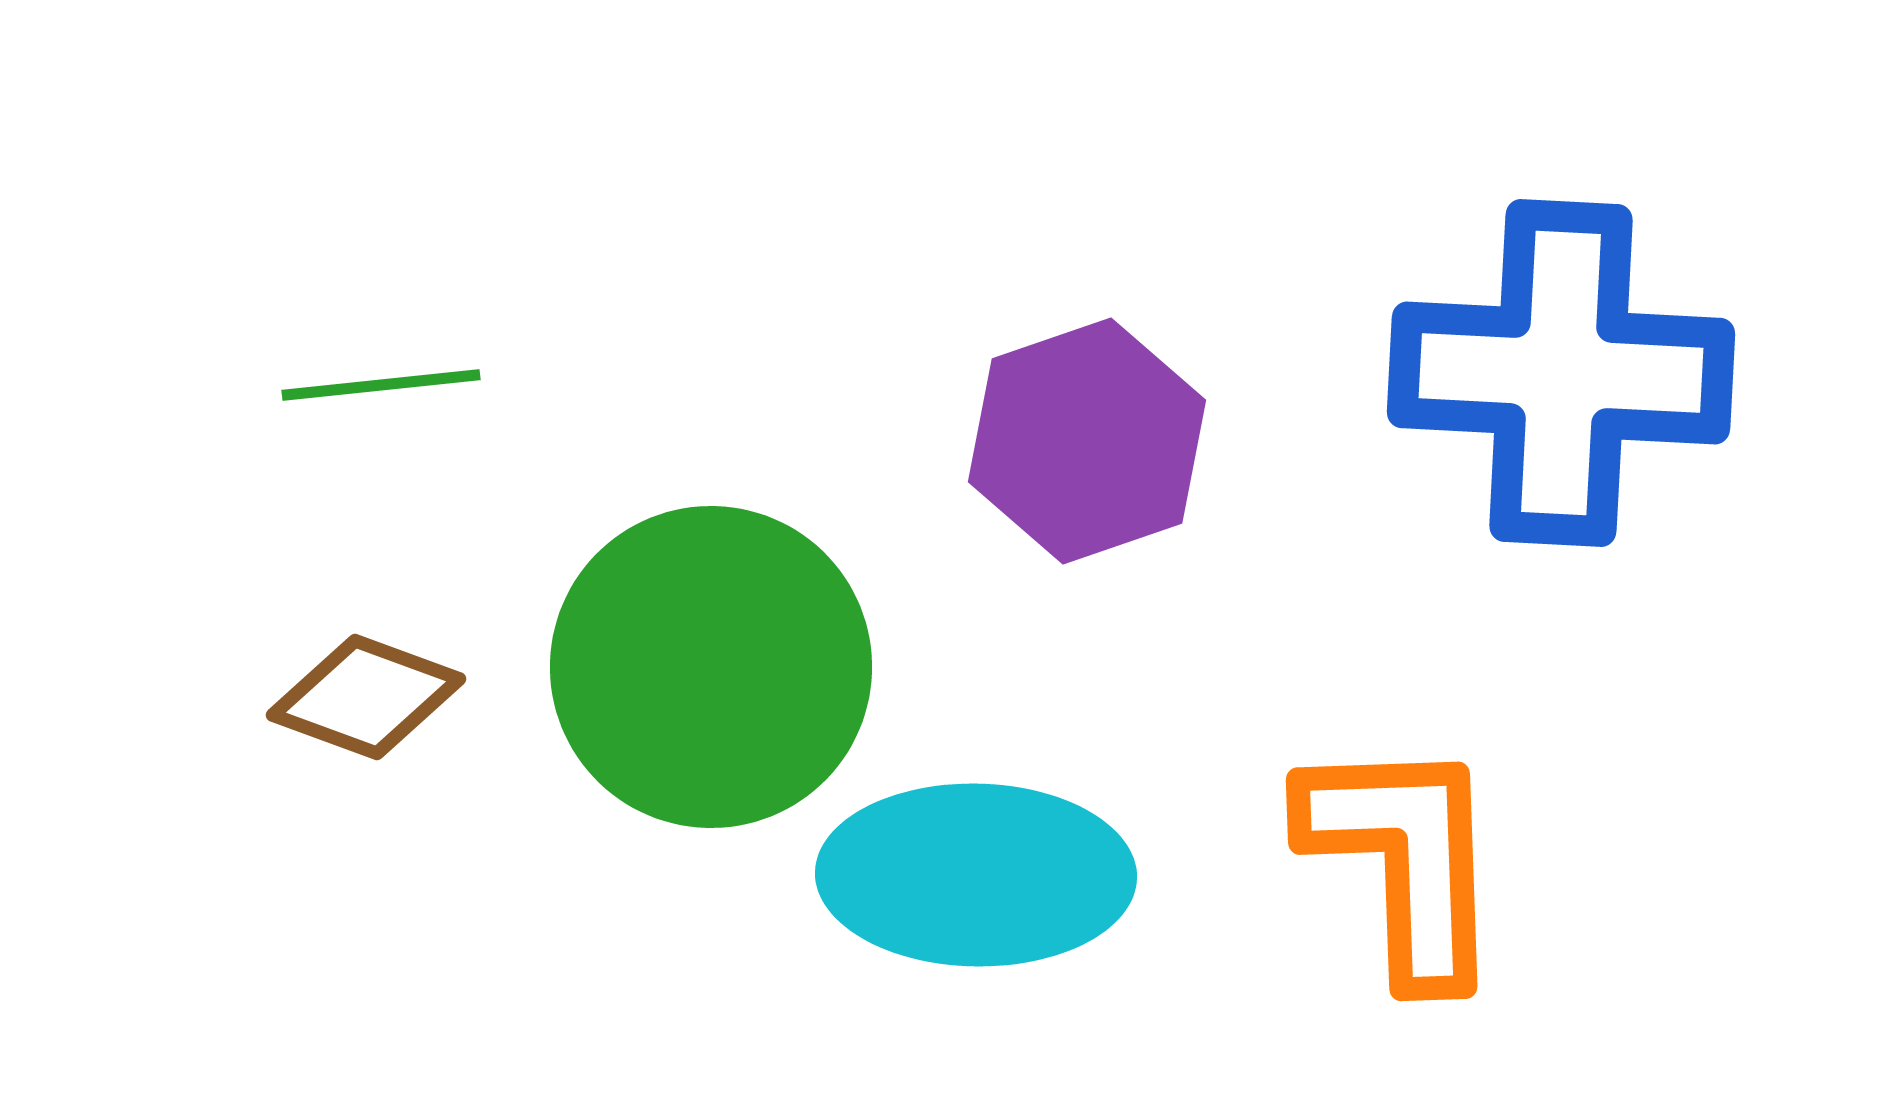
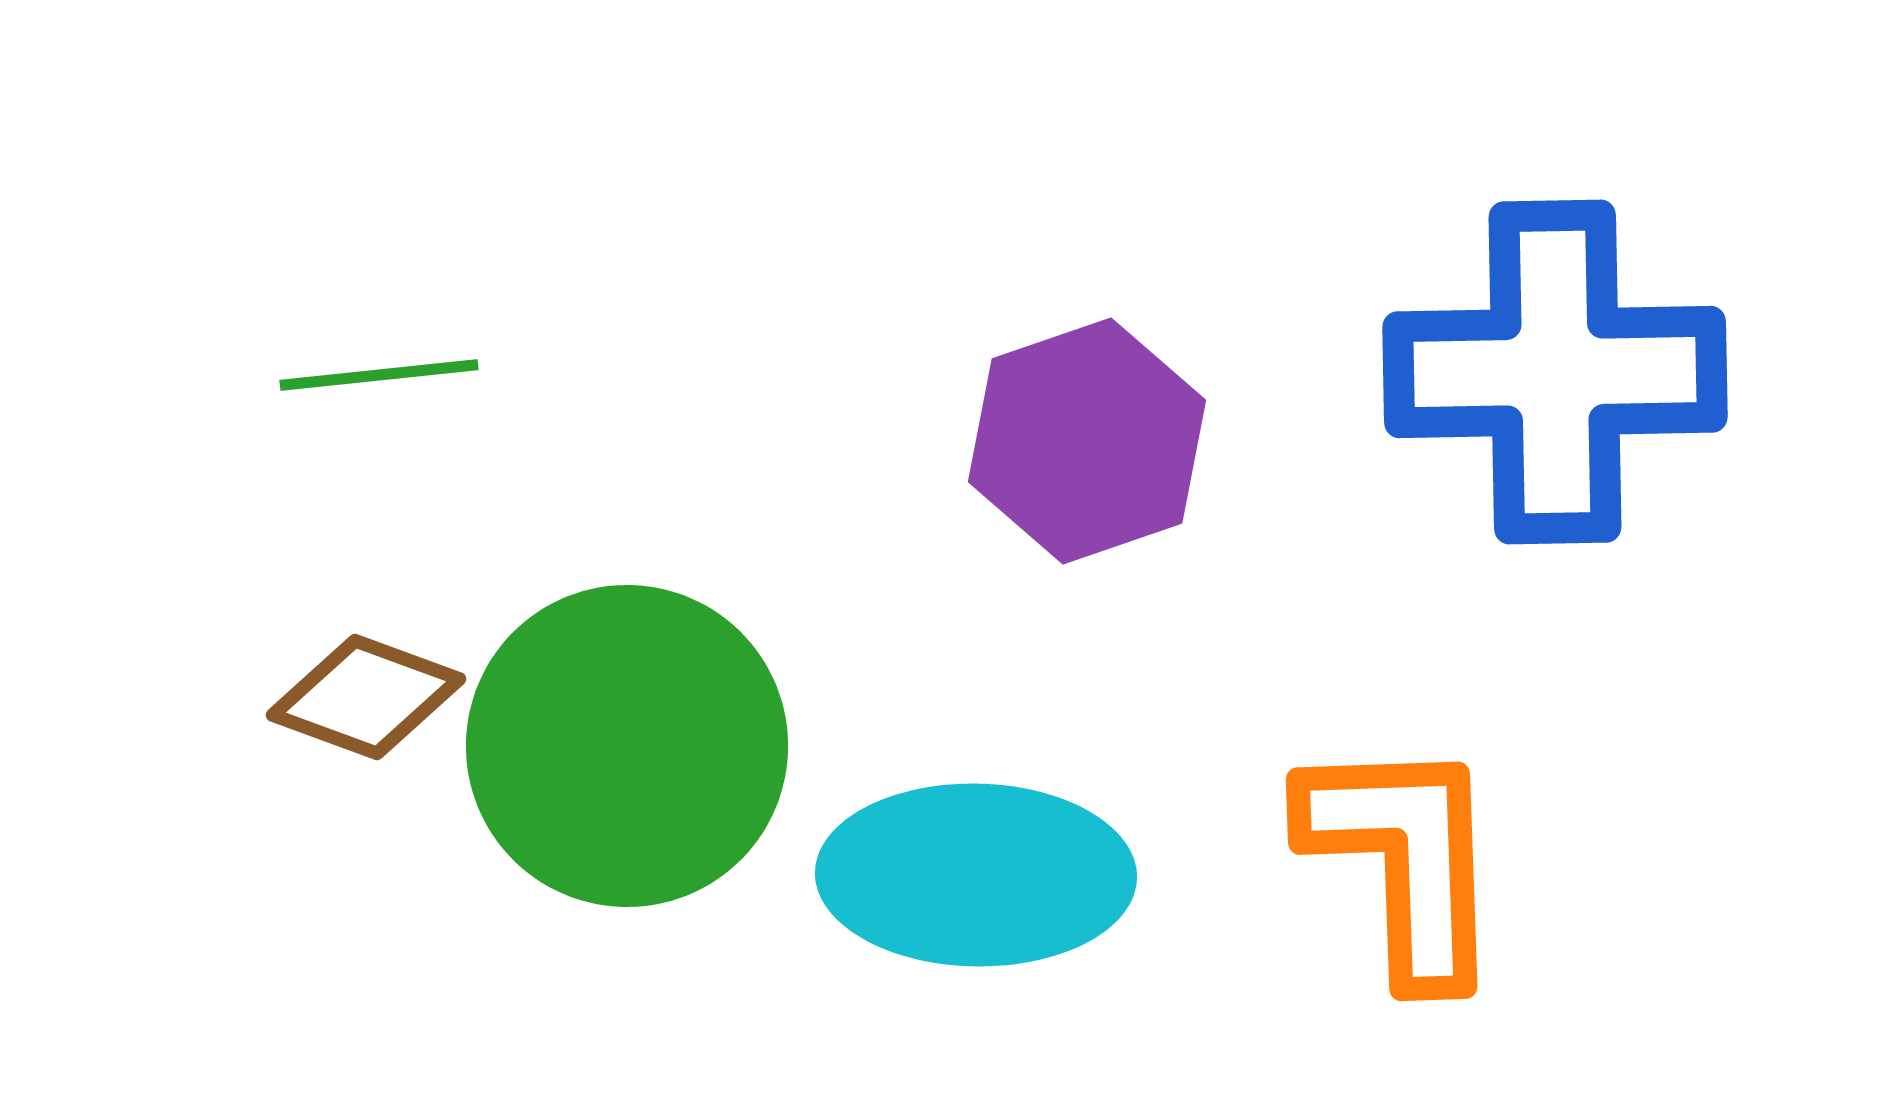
blue cross: moved 6 px left, 1 px up; rotated 4 degrees counterclockwise
green line: moved 2 px left, 10 px up
green circle: moved 84 px left, 79 px down
